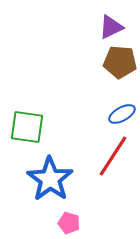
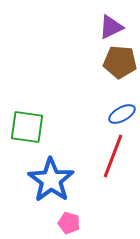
red line: rotated 12 degrees counterclockwise
blue star: moved 1 px right, 1 px down
